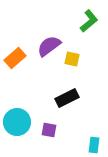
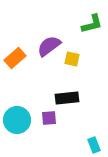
green L-shape: moved 3 px right, 3 px down; rotated 25 degrees clockwise
black rectangle: rotated 20 degrees clockwise
cyan circle: moved 2 px up
purple square: moved 12 px up; rotated 14 degrees counterclockwise
cyan rectangle: rotated 28 degrees counterclockwise
